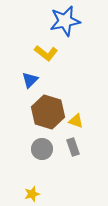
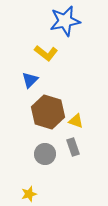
gray circle: moved 3 px right, 5 px down
yellow star: moved 3 px left
